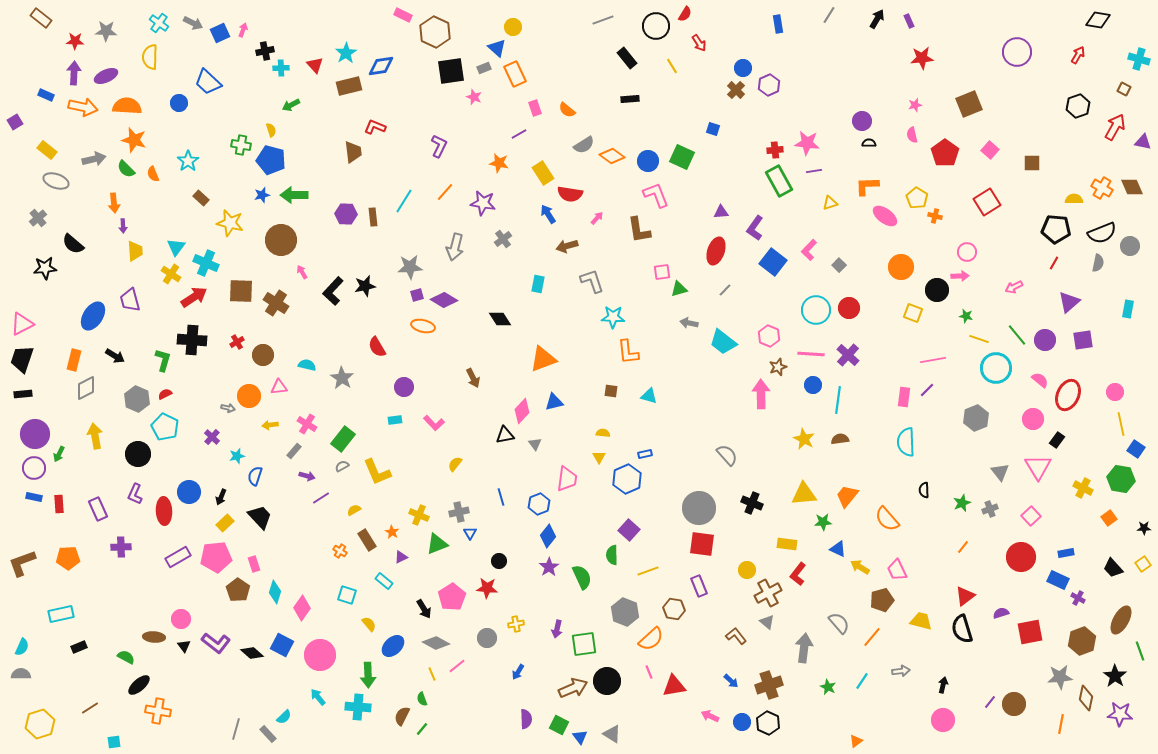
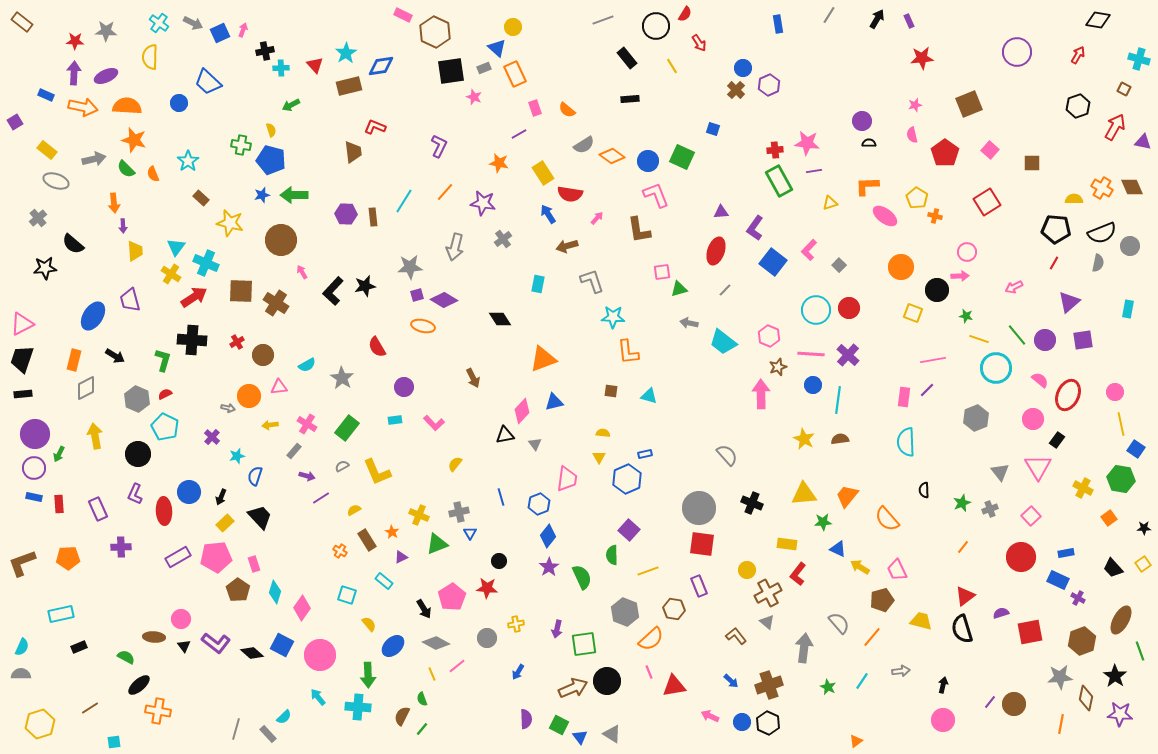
brown rectangle at (41, 18): moved 19 px left, 4 px down
cyan semicircle at (307, 365): rotated 138 degrees clockwise
green rectangle at (343, 439): moved 4 px right, 11 px up
